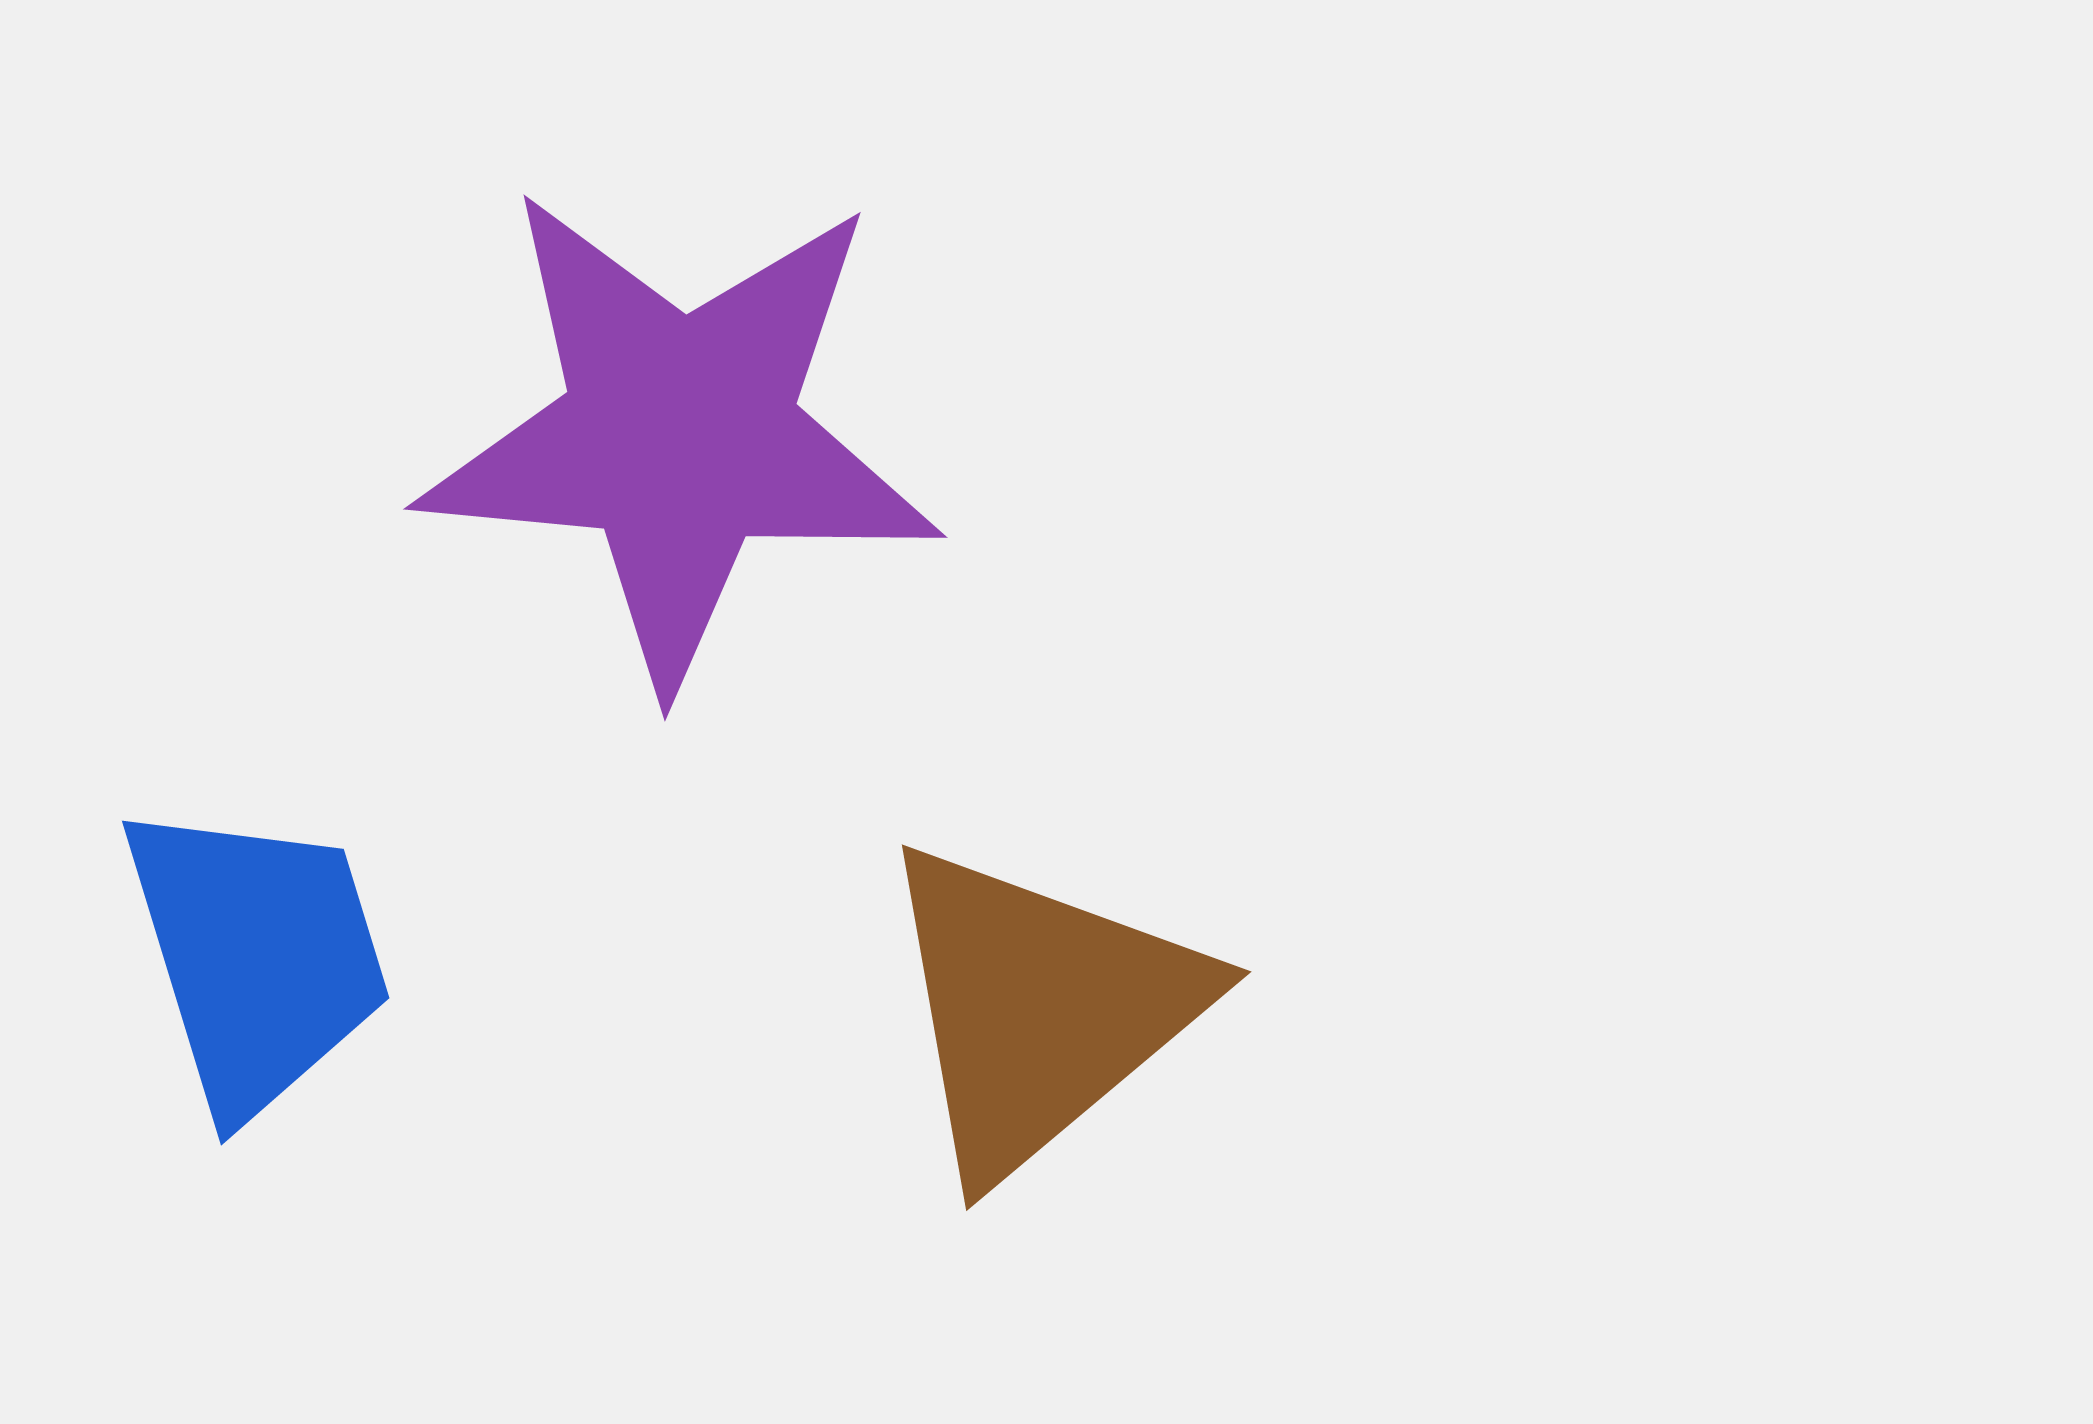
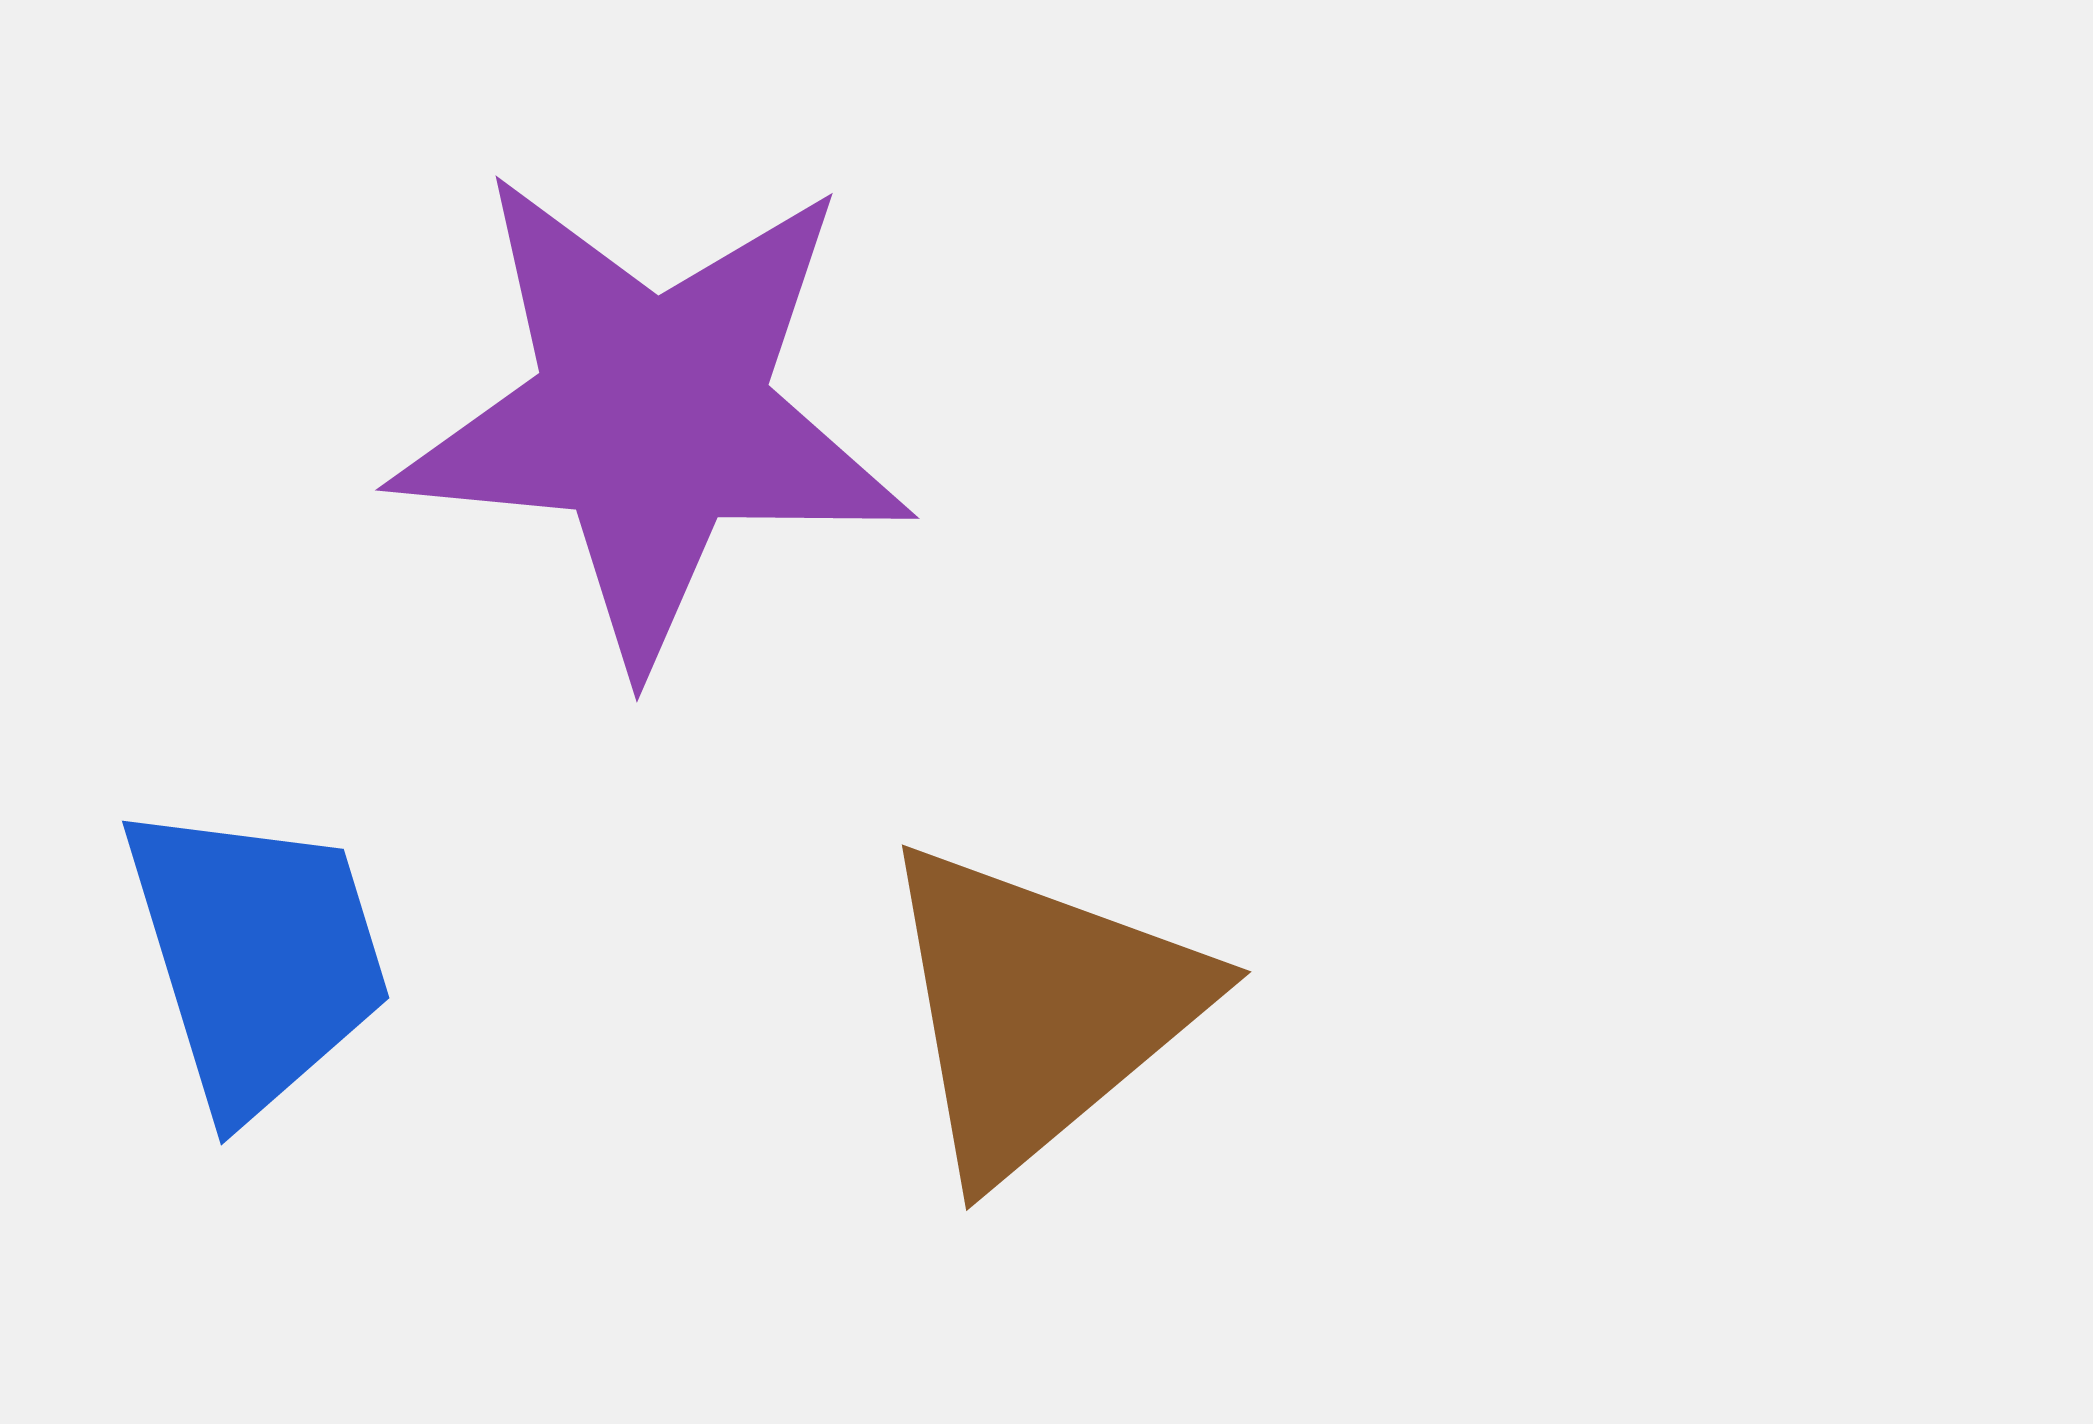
purple star: moved 28 px left, 19 px up
